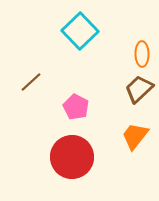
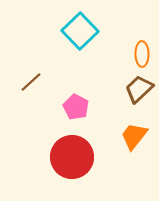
orange trapezoid: moved 1 px left
